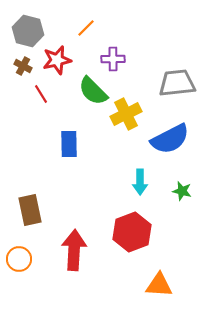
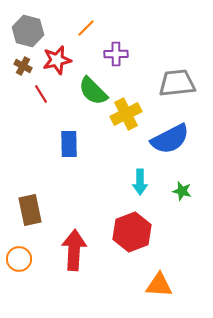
purple cross: moved 3 px right, 5 px up
